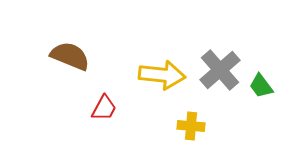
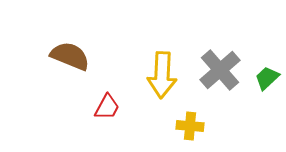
yellow arrow: rotated 87 degrees clockwise
green trapezoid: moved 6 px right, 8 px up; rotated 84 degrees clockwise
red trapezoid: moved 3 px right, 1 px up
yellow cross: moved 1 px left
